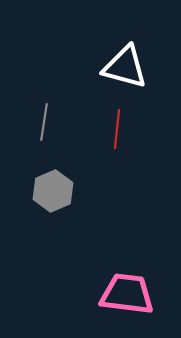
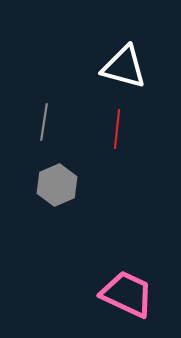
white triangle: moved 1 px left
gray hexagon: moved 4 px right, 6 px up
pink trapezoid: rotated 18 degrees clockwise
